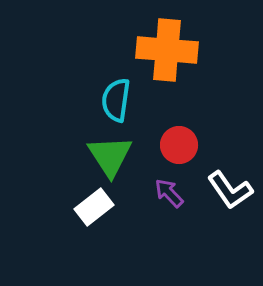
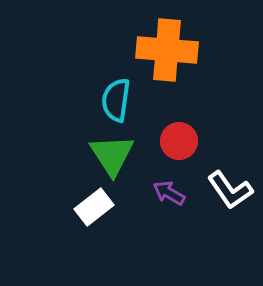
red circle: moved 4 px up
green triangle: moved 2 px right, 1 px up
purple arrow: rotated 16 degrees counterclockwise
